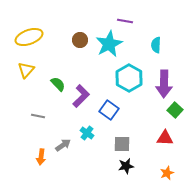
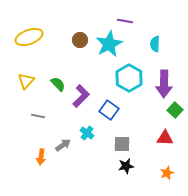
cyan semicircle: moved 1 px left, 1 px up
yellow triangle: moved 11 px down
